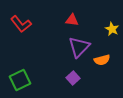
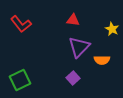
red triangle: moved 1 px right
orange semicircle: rotated 14 degrees clockwise
